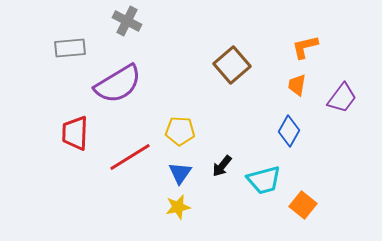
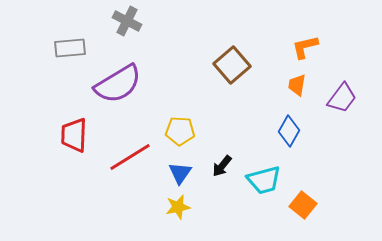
red trapezoid: moved 1 px left, 2 px down
